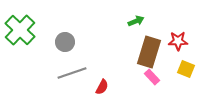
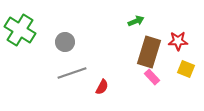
green cross: rotated 12 degrees counterclockwise
